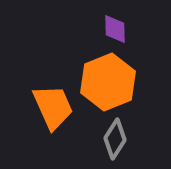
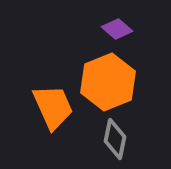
purple diamond: moved 2 px right; rotated 48 degrees counterclockwise
gray diamond: rotated 21 degrees counterclockwise
